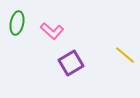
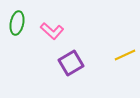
yellow line: rotated 65 degrees counterclockwise
